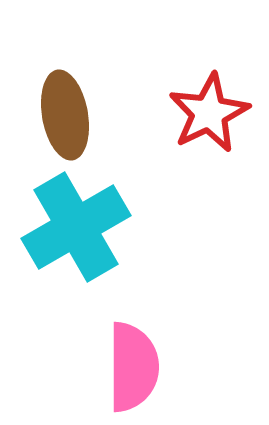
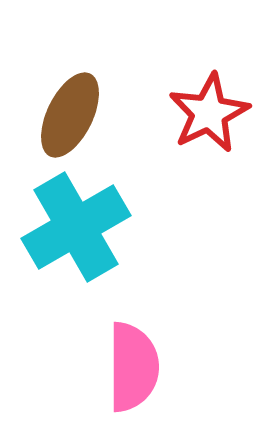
brown ellipse: moved 5 px right; rotated 36 degrees clockwise
